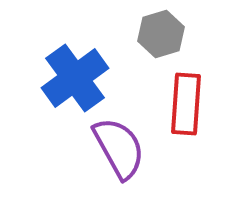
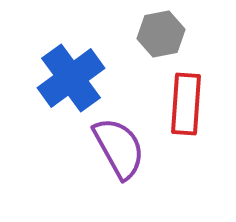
gray hexagon: rotated 6 degrees clockwise
blue cross: moved 4 px left
